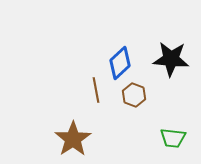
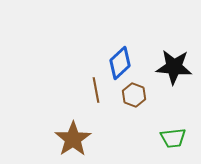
black star: moved 3 px right, 8 px down
green trapezoid: rotated 12 degrees counterclockwise
